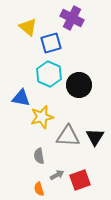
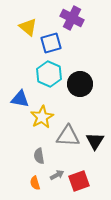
black circle: moved 1 px right, 1 px up
blue triangle: moved 1 px left, 1 px down
yellow star: rotated 15 degrees counterclockwise
black triangle: moved 4 px down
red square: moved 1 px left, 1 px down
orange semicircle: moved 4 px left, 6 px up
